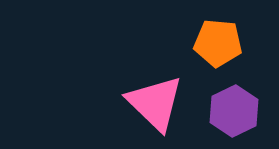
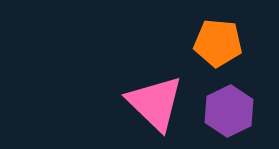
purple hexagon: moved 5 px left
